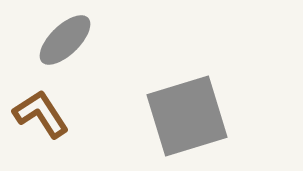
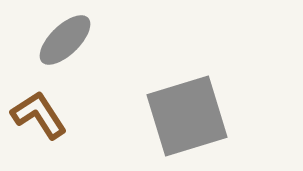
brown L-shape: moved 2 px left, 1 px down
